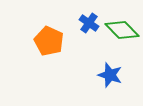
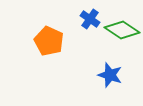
blue cross: moved 1 px right, 4 px up
green diamond: rotated 12 degrees counterclockwise
